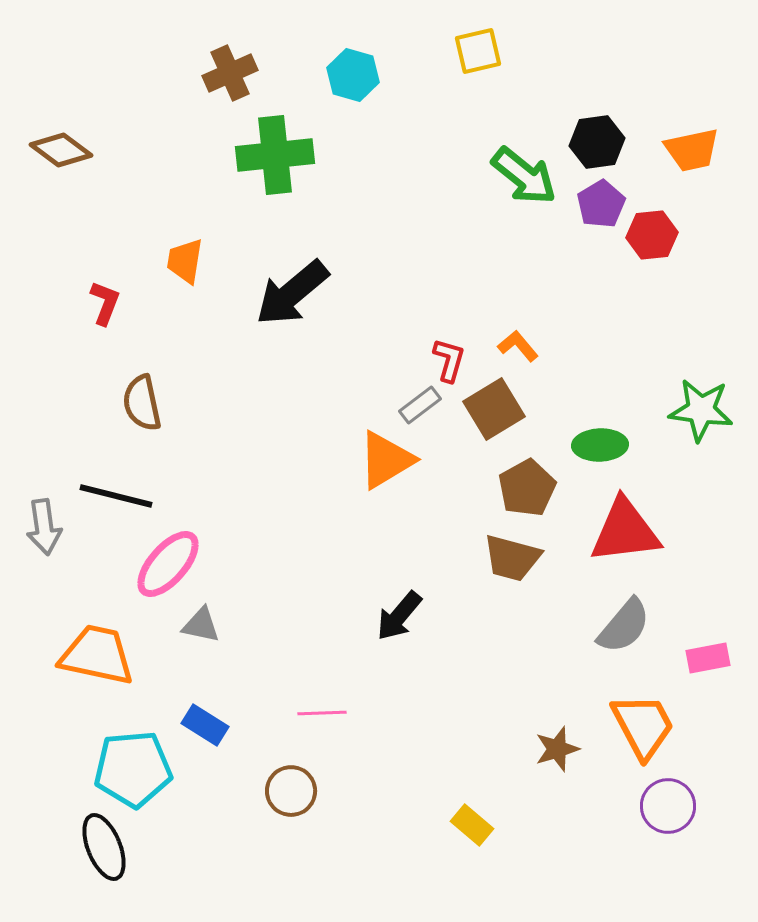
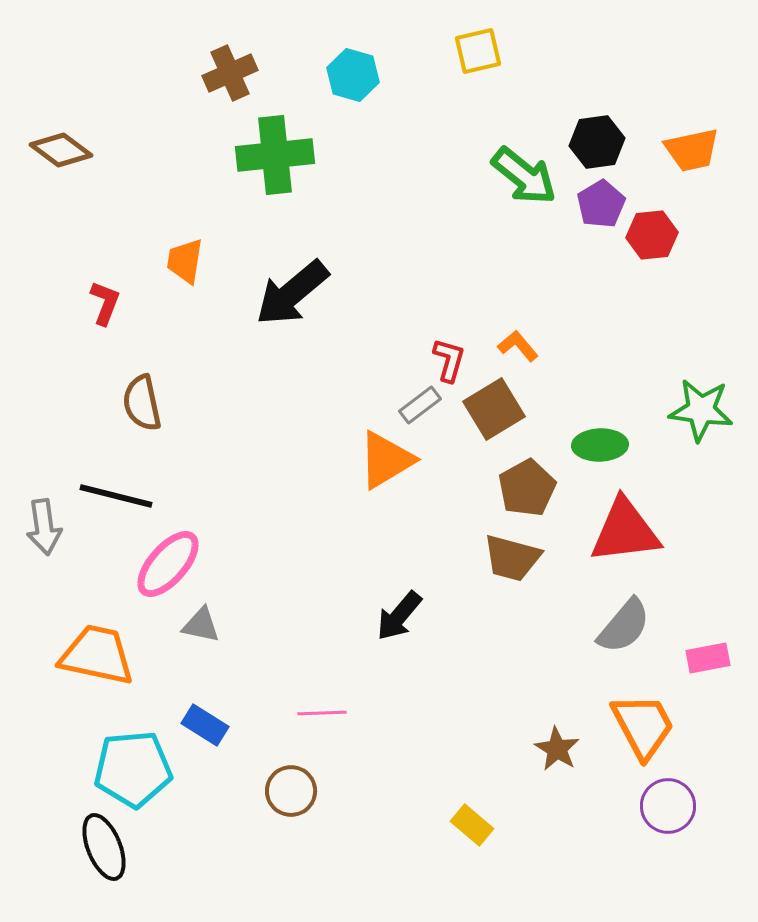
brown star at (557, 749): rotated 24 degrees counterclockwise
